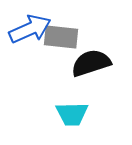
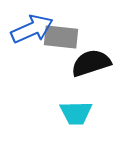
blue arrow: moved 2 px right
cyan trapezoid: moved 4 px right, 1 px up
